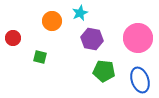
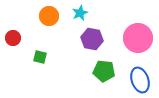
orange circle: moved 3 px left, 5 px up
